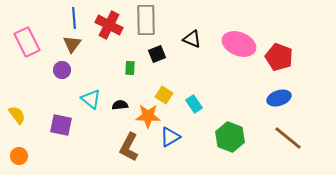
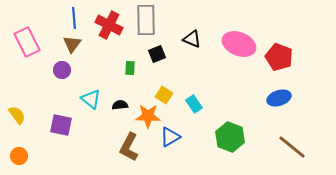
brown line: moved 4 px right, 9 px down
